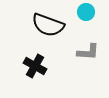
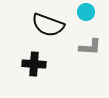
gray L-shape: moved 2 px right, 5 px up
black cross: moved 1 px left, 2 px up; rotated 25 degrees counterclockwise
